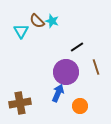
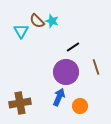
black line: moved 4 px left
blue arrow: moved 1 px right, 4 px down
